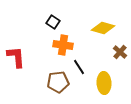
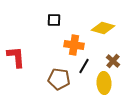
black square: moved 1 px right, 2 px up; rotated 32 degrees counterclockwise
orange cross: moved 11 px right
brown cross: moved 7 px left, 9 px down
black line: moved 5 px right, 1 px up; rotated 63 degrees clockwise
brown pentagon: moved 1 px right, 3 px up; rotated 15 degrees clockwise
